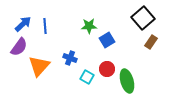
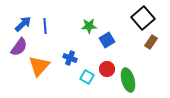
green ellipse: moved 1 px right, 1 px up
